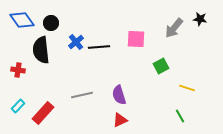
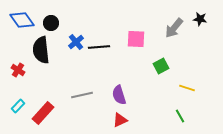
red cross: rotated 24 degrees clockwise
